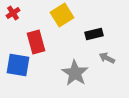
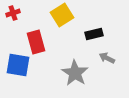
red cross: rotated 16 degrees clockwise
